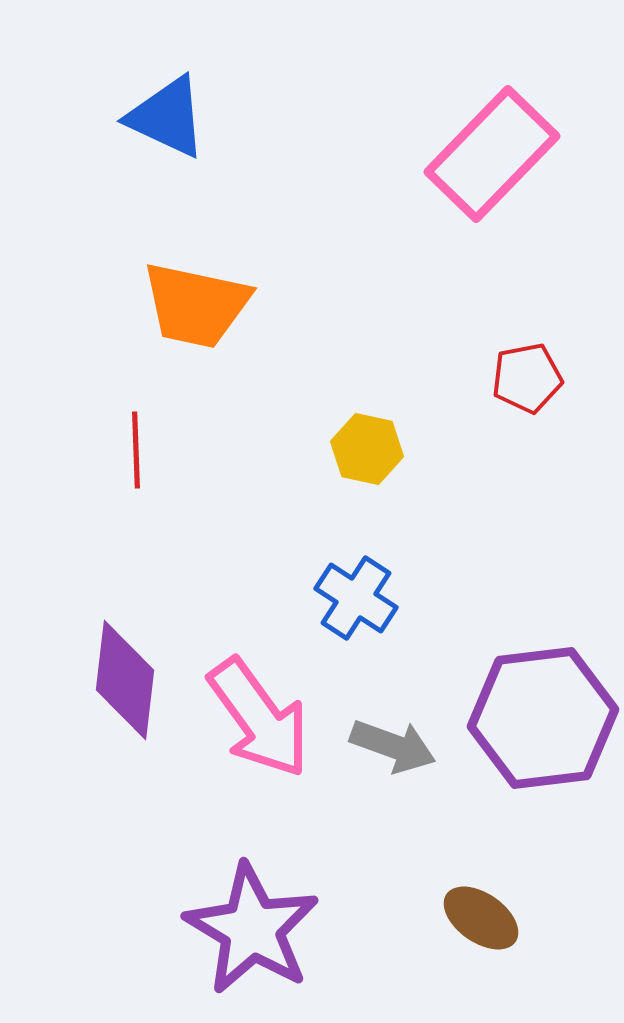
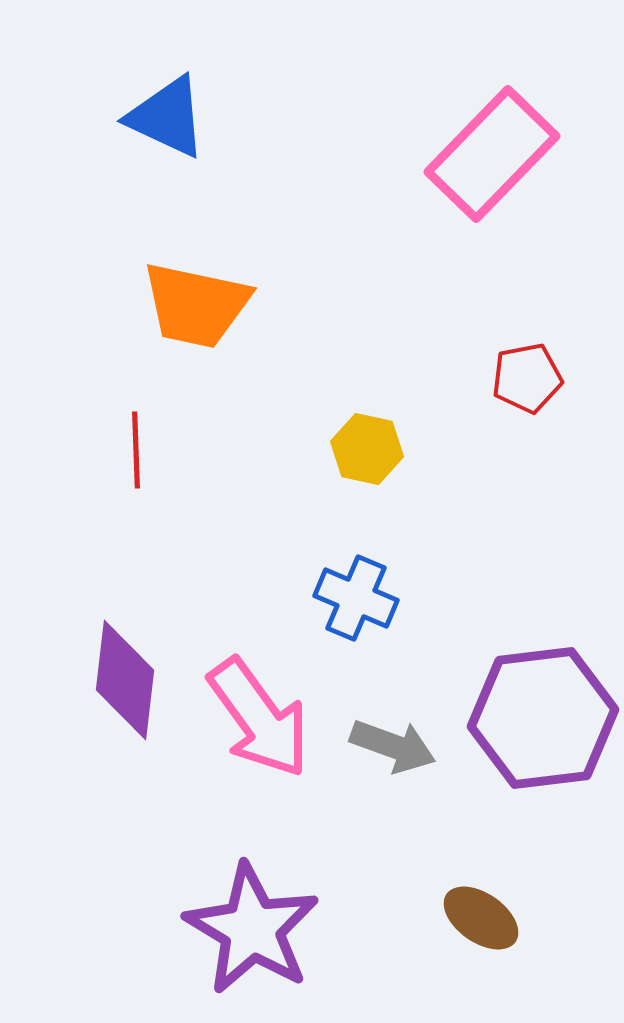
blue cross: rotated 10 degrees counterclockwise
